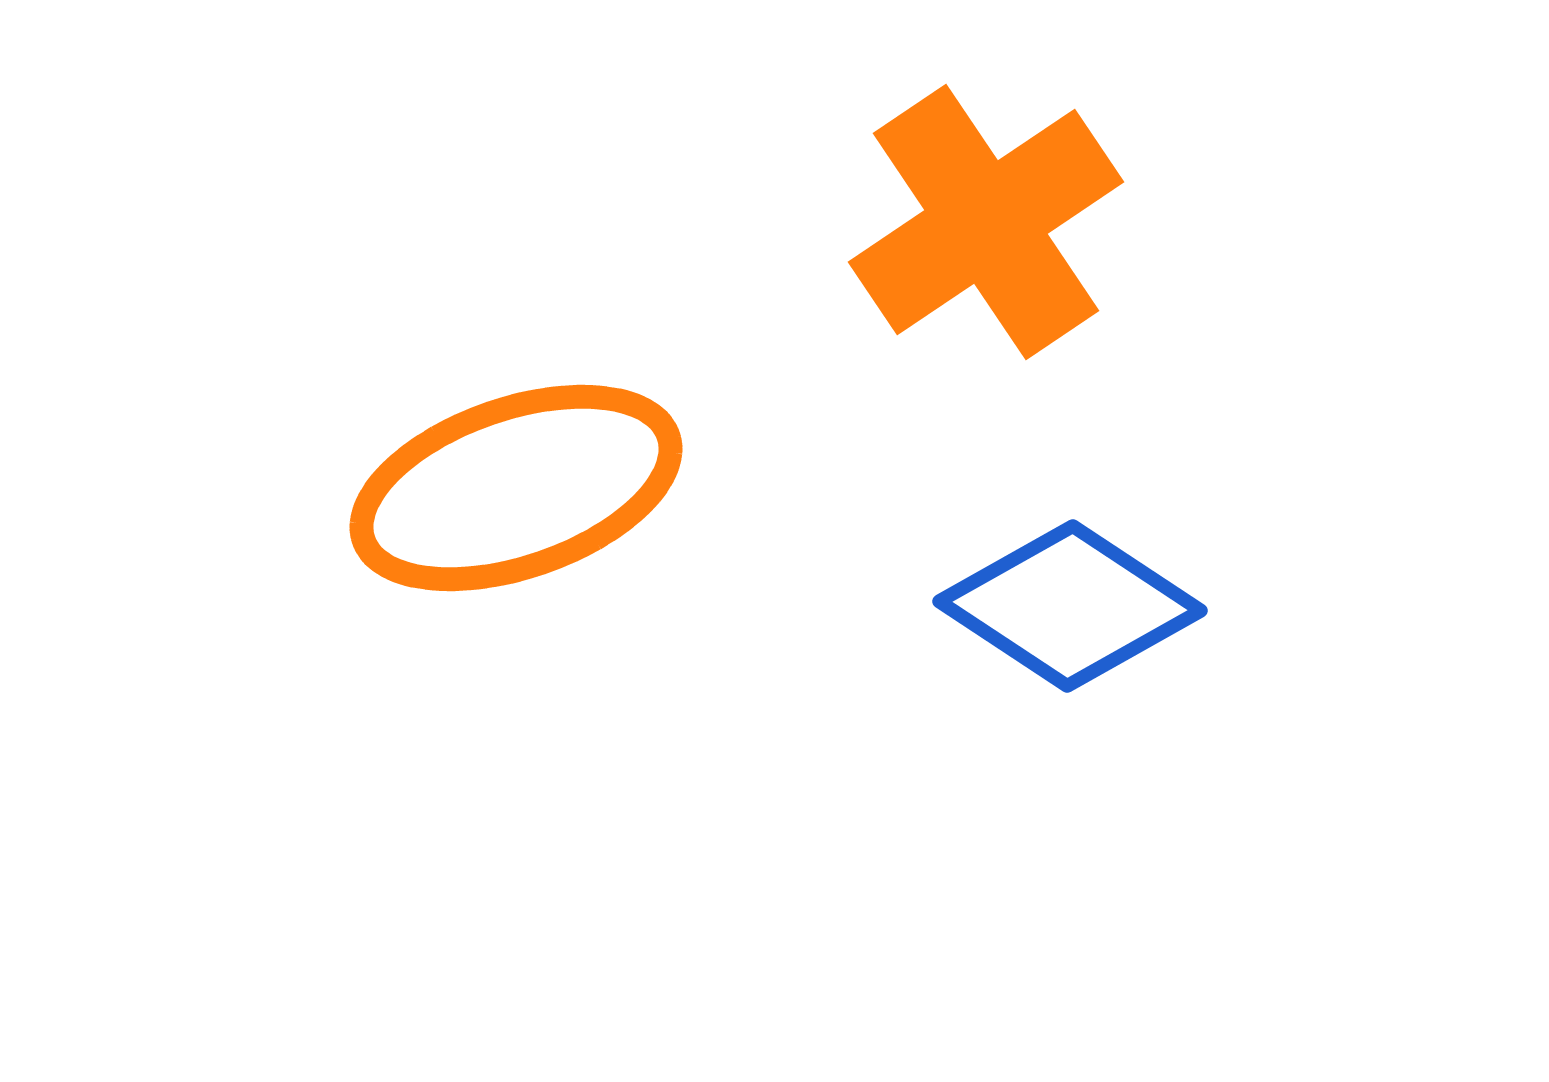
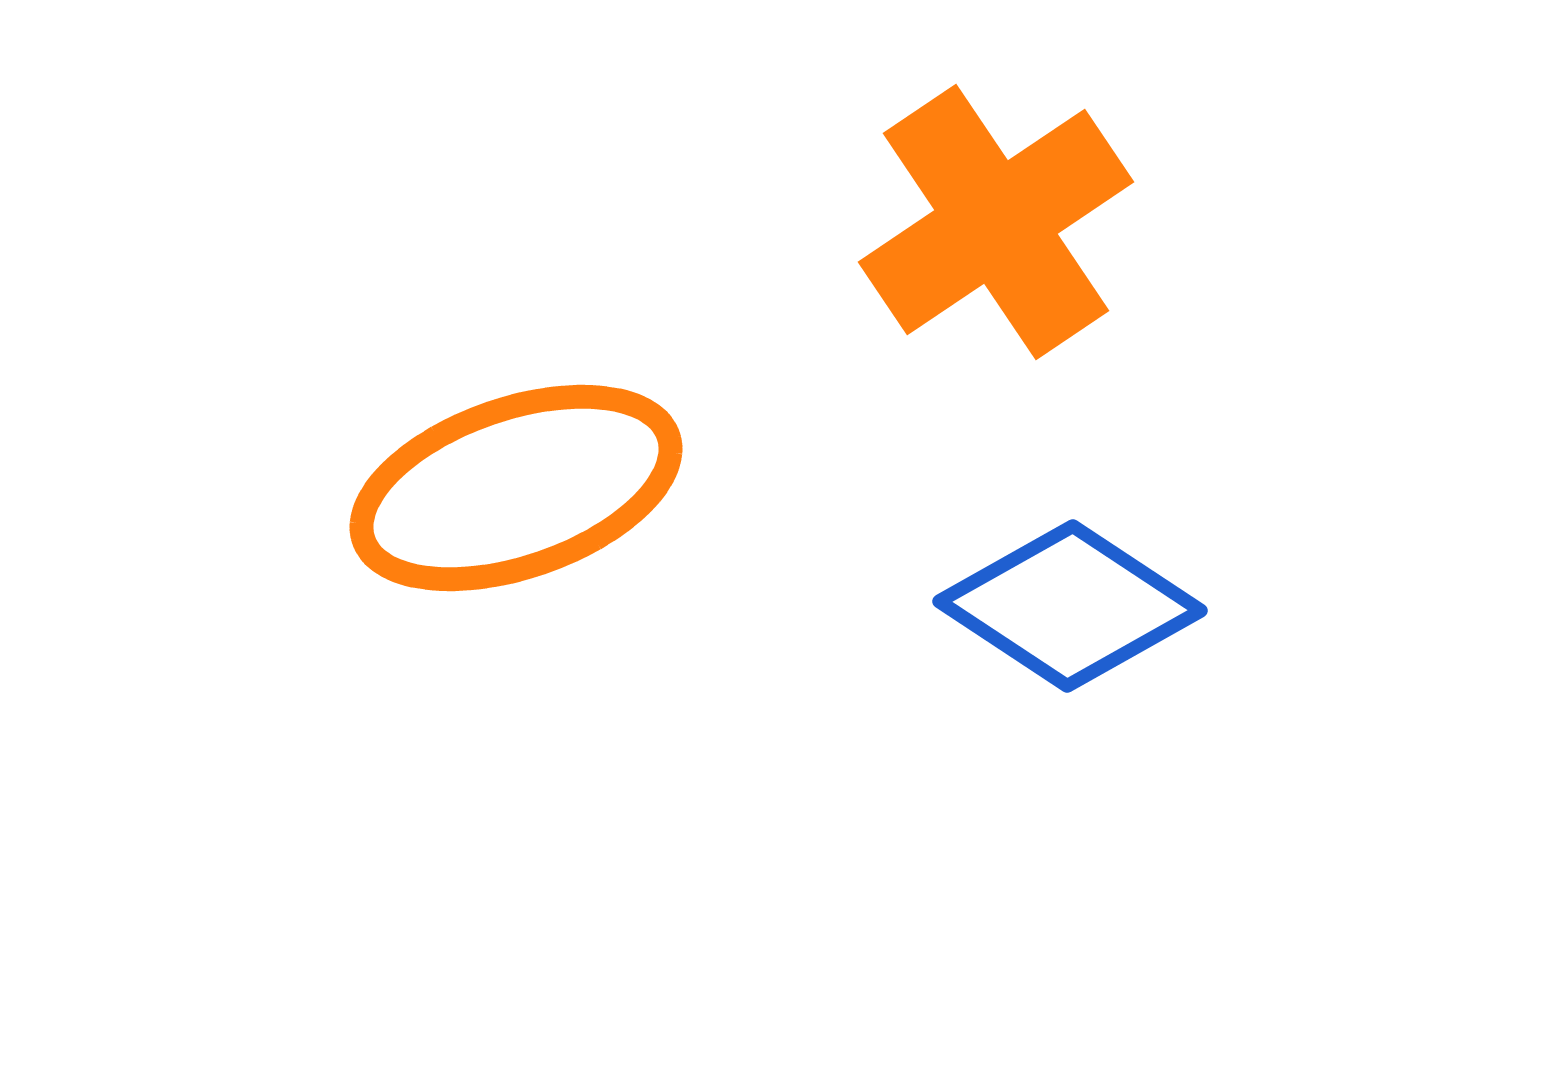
orange cross: moved 10 px right
